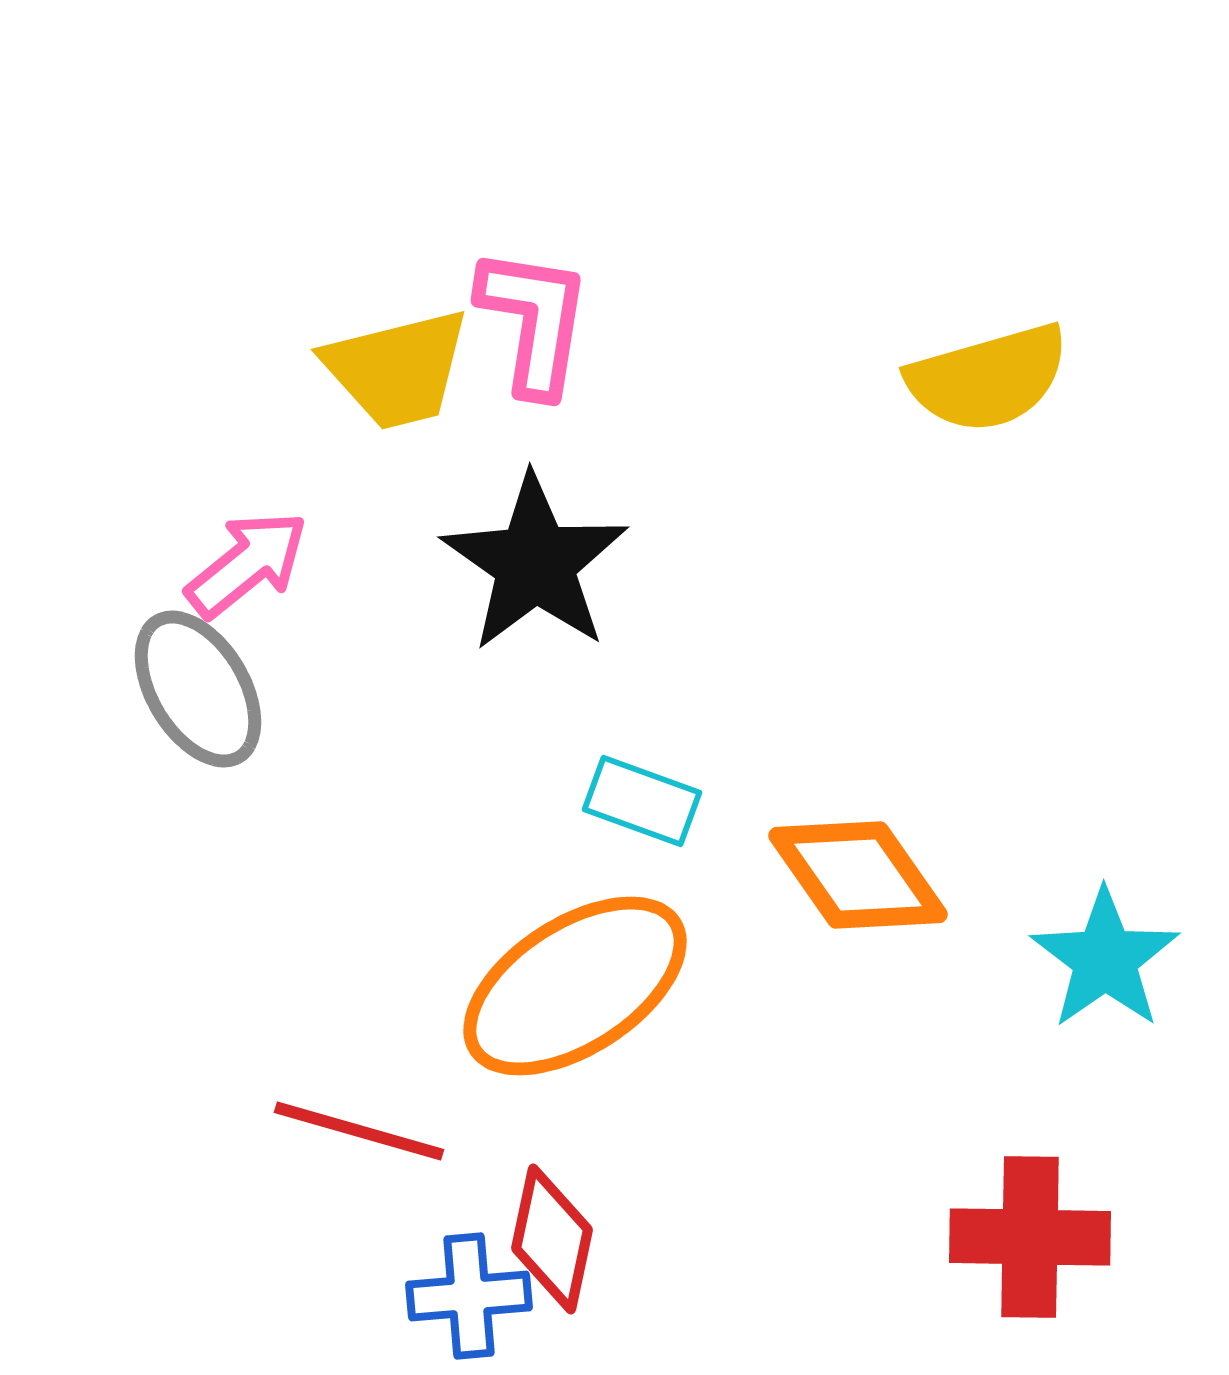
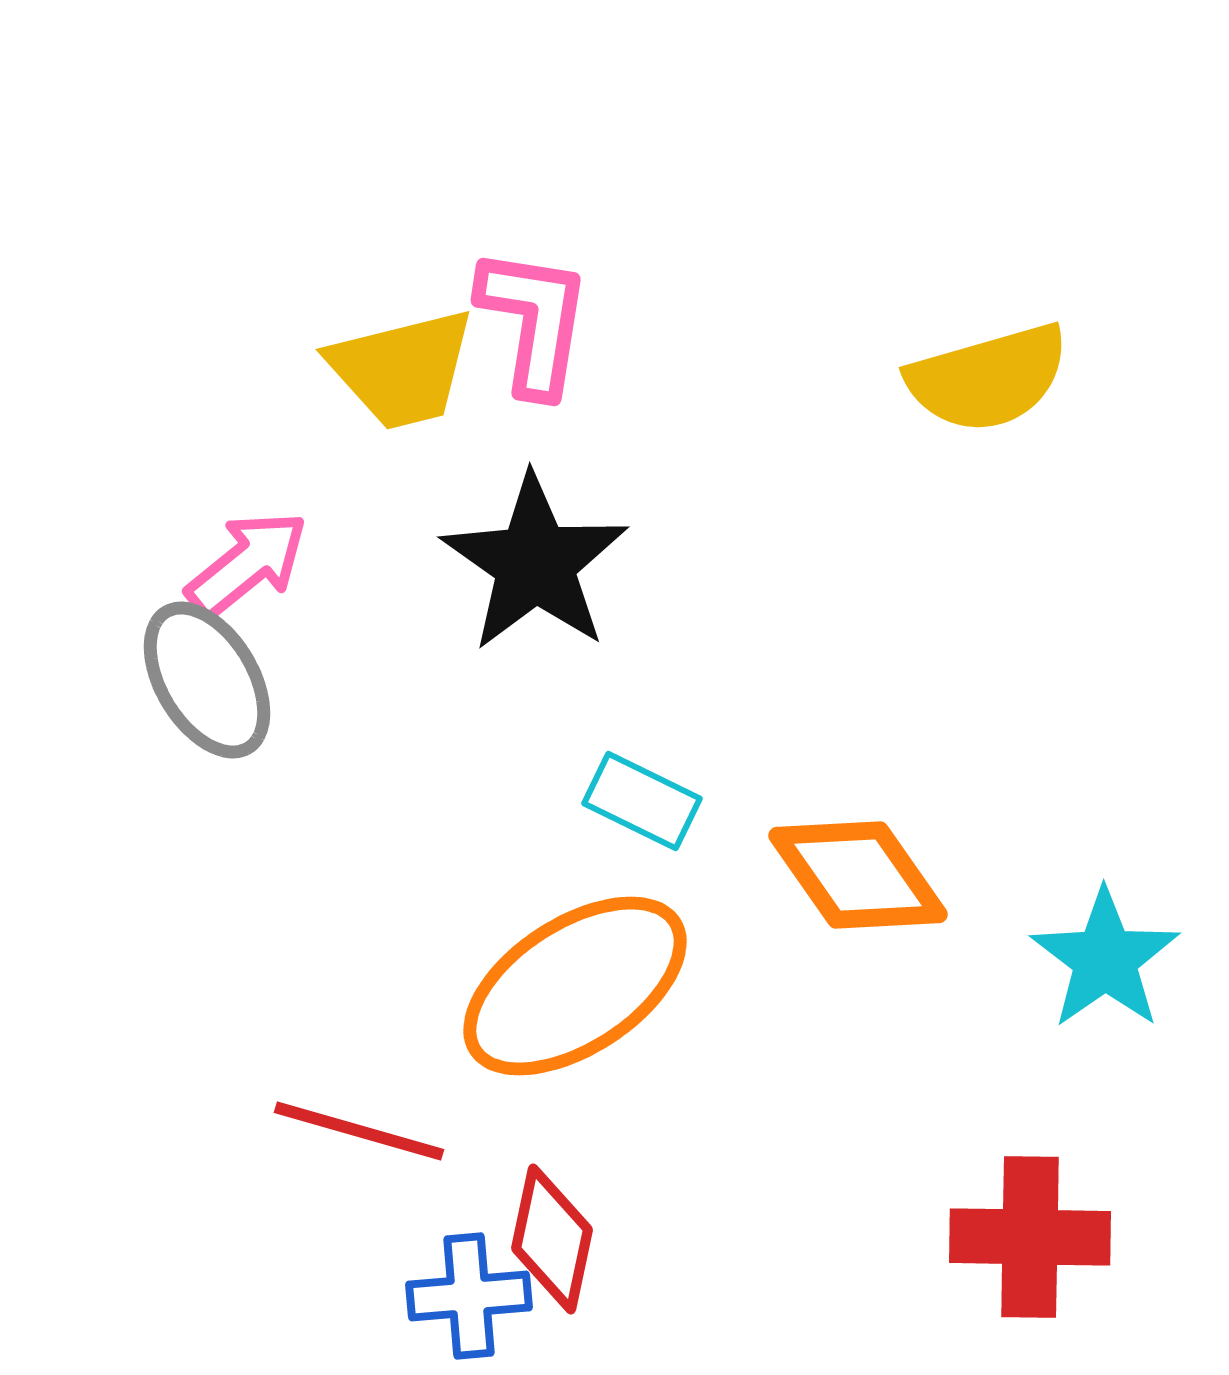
yellow trapezoid: moved 5 px right
gray ellipse: moved 9 px right, 9 px up
cyan rectangle: rotated 6 degrees clockwise
